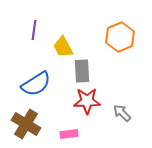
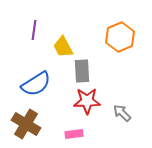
pink rectangle: moved 5 px right
